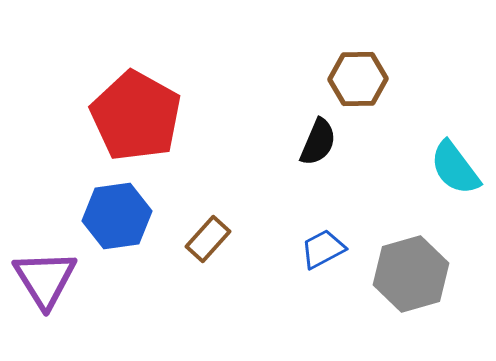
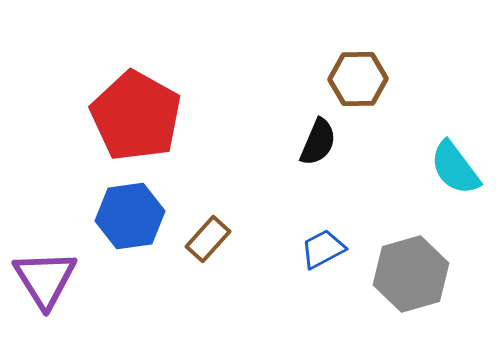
blue hexagon: moved 13 px right
